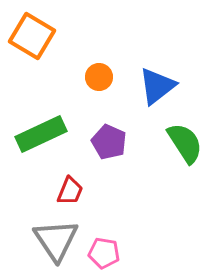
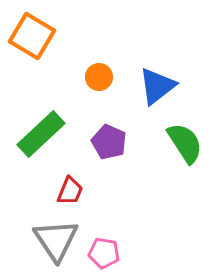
green rectangle: rotated 18 degrees counterclockwise
